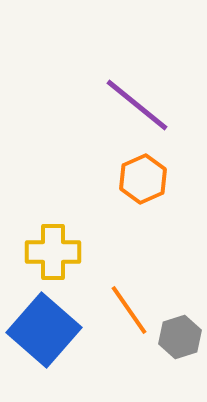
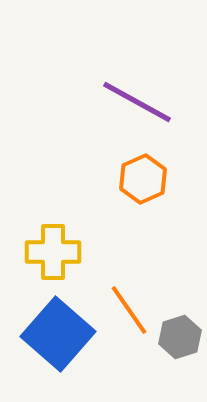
purple line: moved 3 px up; rotated 10 degrees counterclockwise
blue square: moved 14 px right, 4 px down
